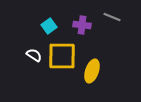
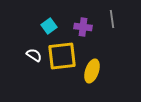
gray line: moved 2 px down; rotated 60 degrees clockwise
purple cross: moved 1 px right, 2 px down
yellow square: rotated 8 degrees counterclockwise
